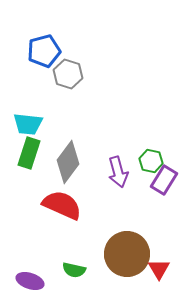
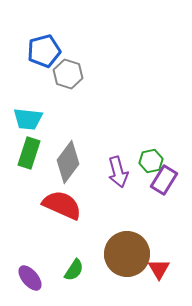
cyan trapezoid: moved 5 px up
green hexagon: rotated 25 degrees counterclockwise
green semicircle: rotated 70 degrees counterclockwise
purple ellipse: moved 3 px up; rotated 32 degrees clockwise
